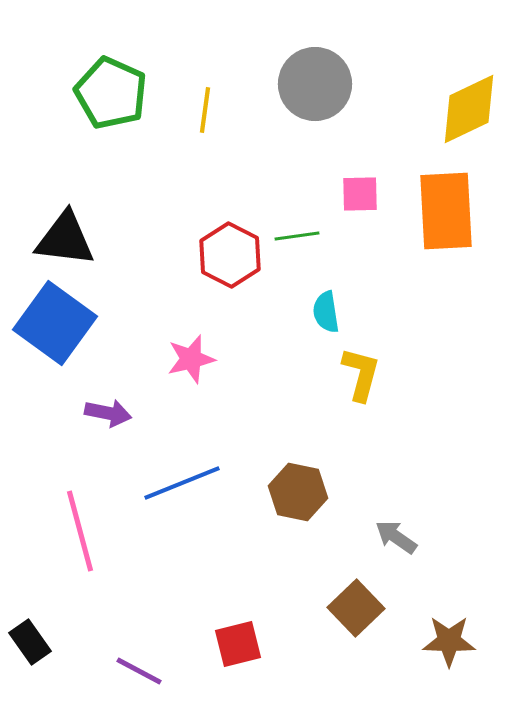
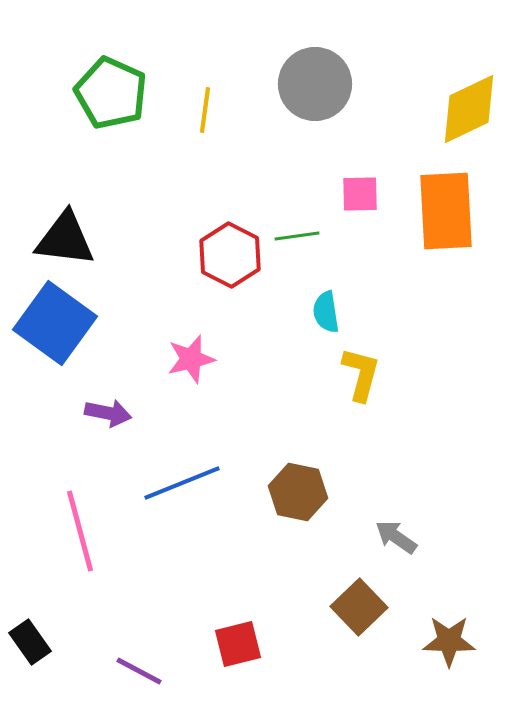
brown square: moved 3 px right, 1 px up
